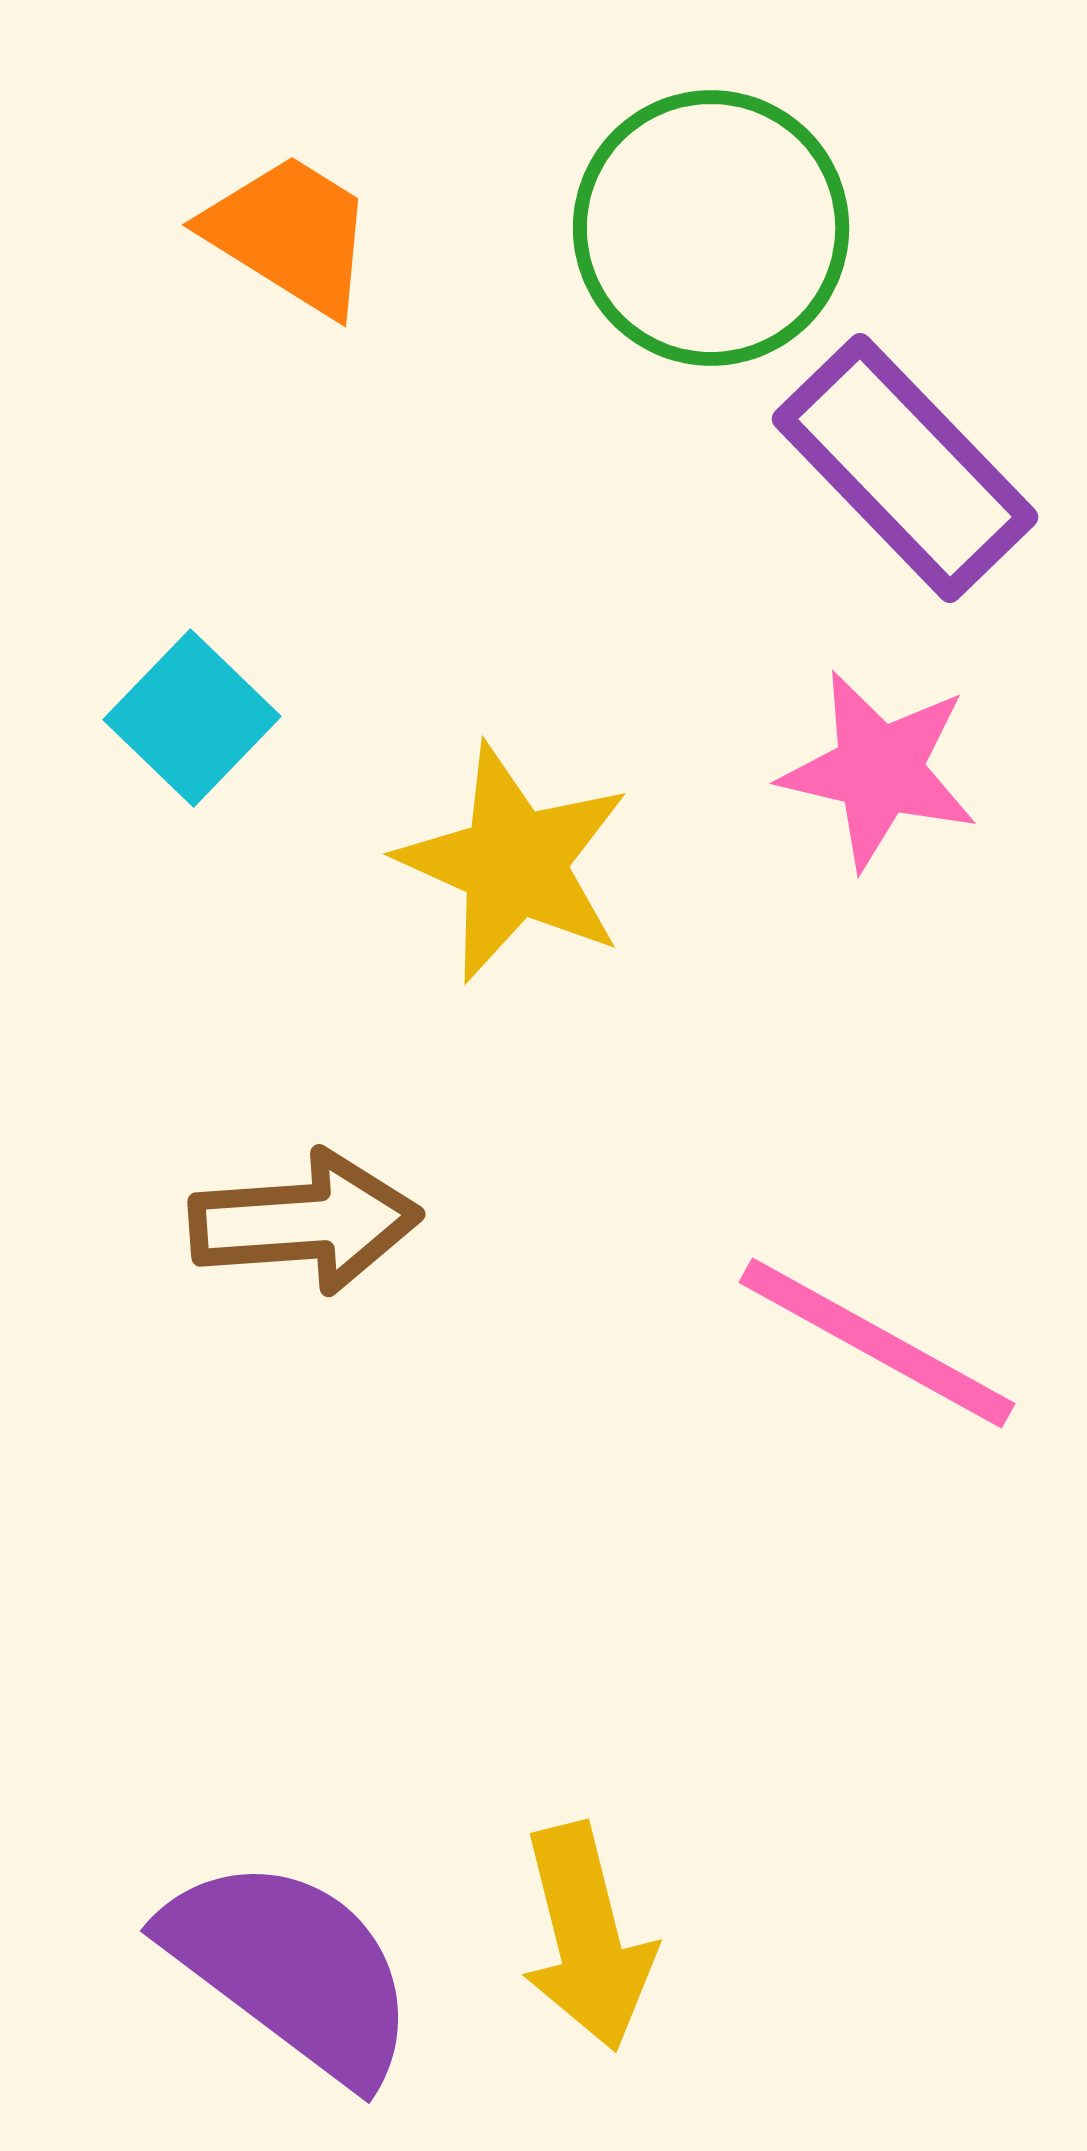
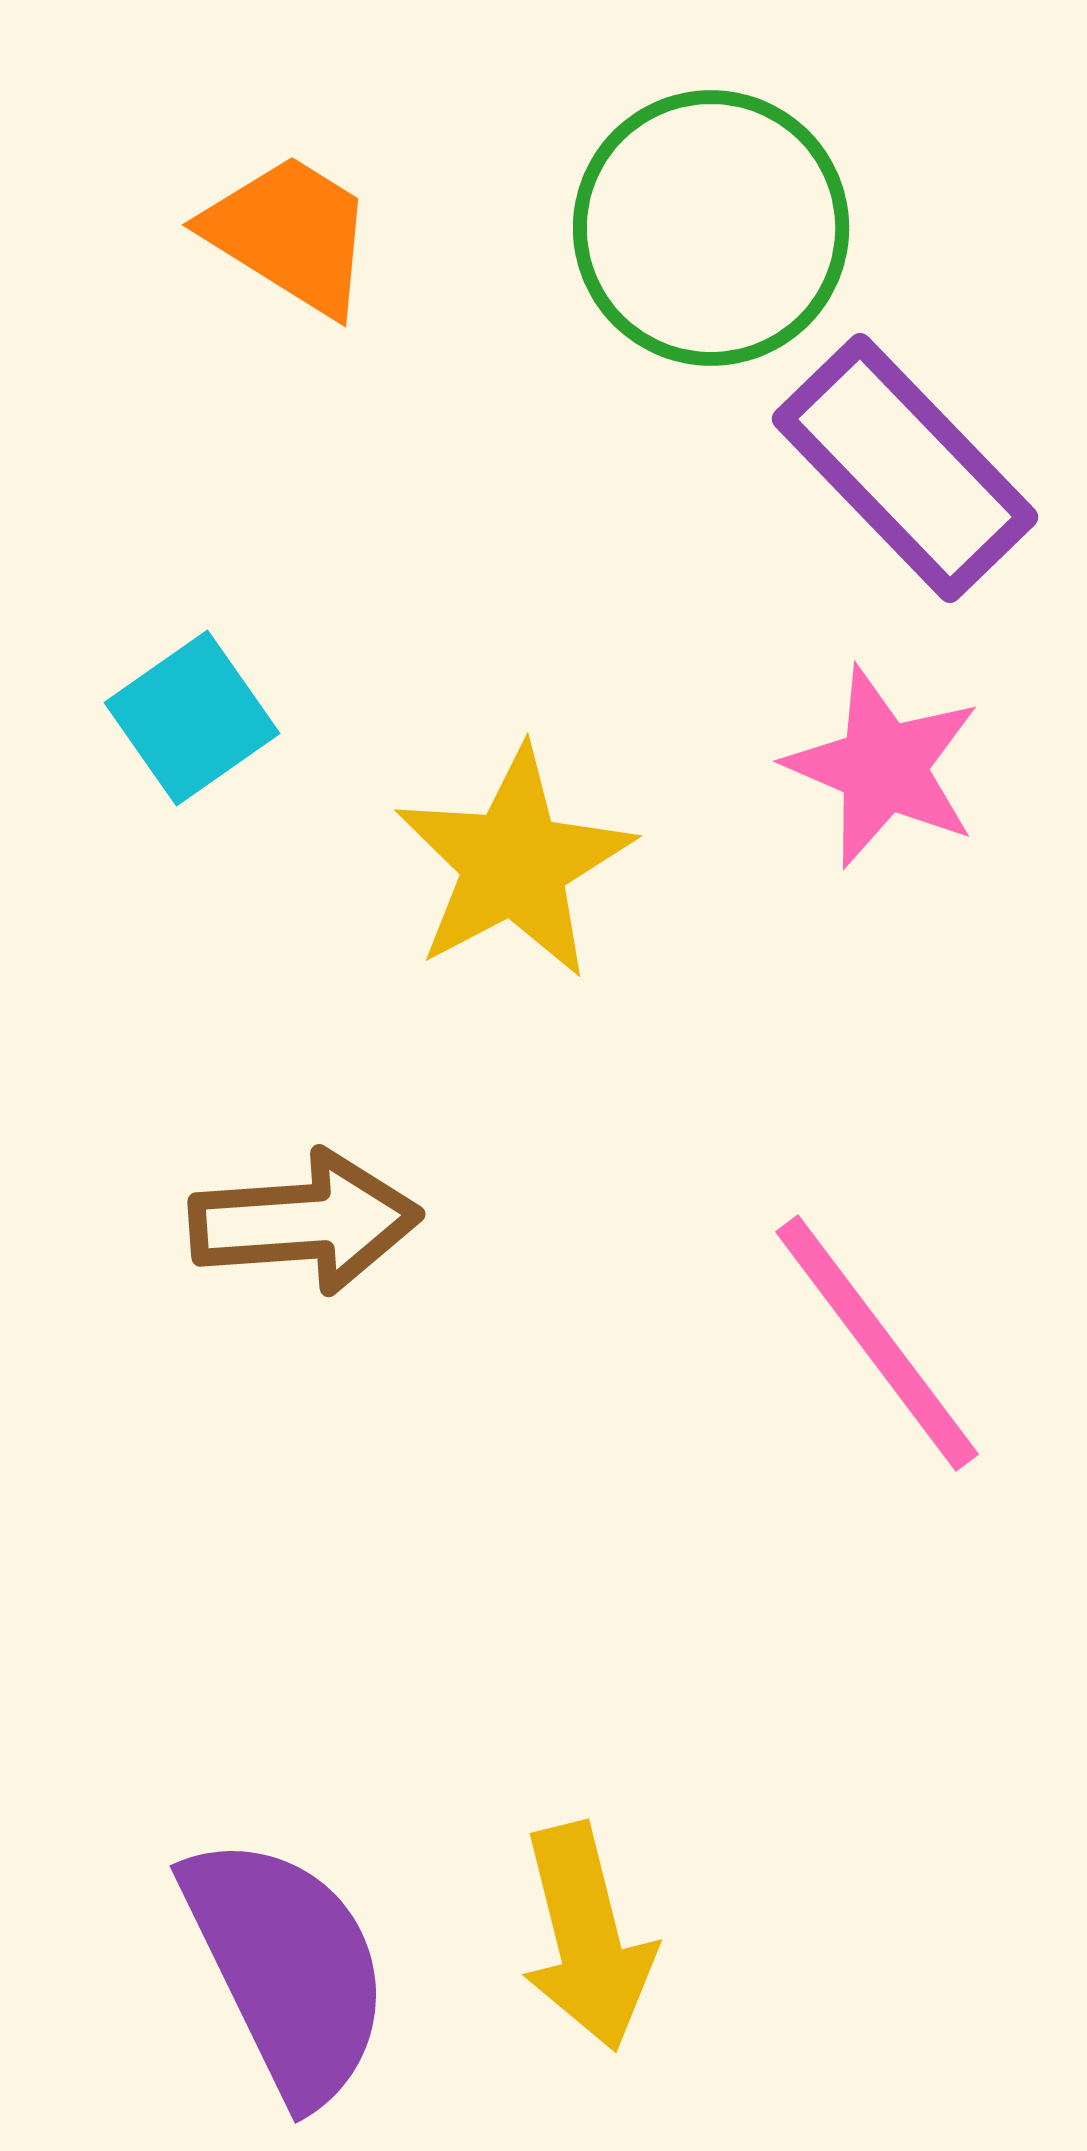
cyan square: rotated 11 degrees clockwise
pink star: moved 4 px right, 3 px up; rotated 10 degrees clockwise
yellow star: rotated 20 degrees clockwise
pink line: rotated 24 degrees clockwise
purple semicircle: moved 4 px left, 1 px up; rotated 27 degrees clockwise
